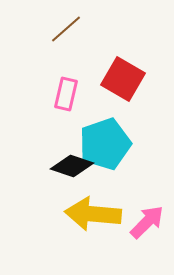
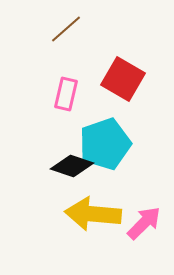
pink arrow: moved 3 px left, 1 px down
